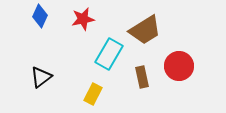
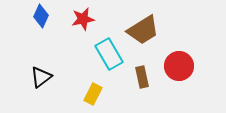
blue diamond: moved 1 px right
brown trapezoid: moved 2 px left
cyan rectangle: rotated 60 degrees counterclockwise
